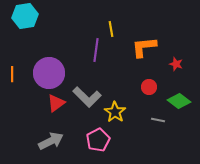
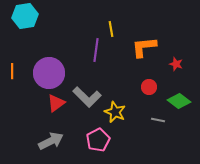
orange line: moved 3 px up
yellow star: rotated 10 degrees counterclockwise
